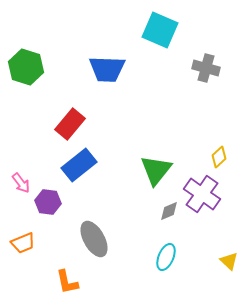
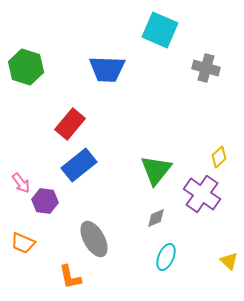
purple hexagon: moved 3 px left, 1 px up
gray diamond: moved 13 px left, 7 px down
orange trapezoid: rotated 45 degrees clockwise
orange L-shape: moved 3 px right, 5 px up
